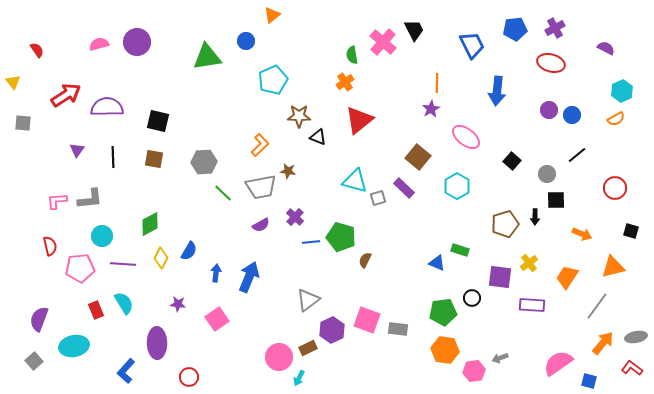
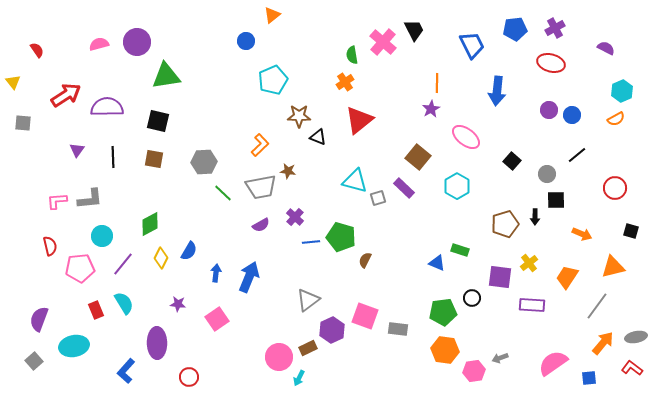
green triangle at (207, 57): moved 41 px left, 19 px down
purple line at (123, 264): rotated 55 degrees counterclockwise
pink square at (367, 320): moved 2 px left, 4 px up
pink semicircle at (558, 363): moved 5 px left
blue square at (589, 381): moved 3 px up; rotated 21 degrees counterclockwise
